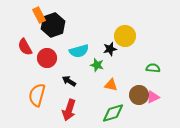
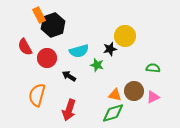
black arrow: moved 5 px up
orange triangle: moved 4 px right, 10 px down
brown circle: moved 5 px left, 4 px up
